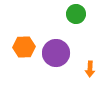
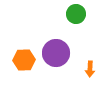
orange hexagon: moved 13 px down
